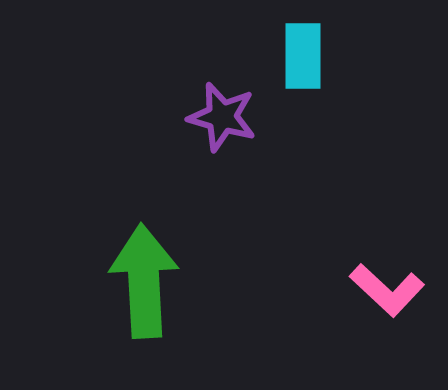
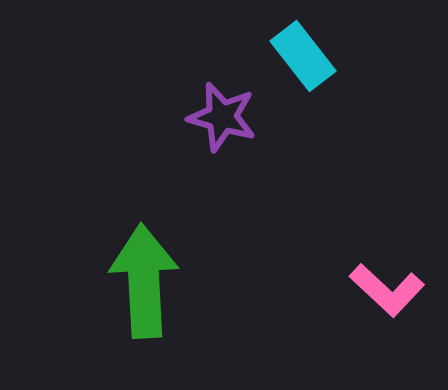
cyan rectangle: rotated 38 degrees counterclockwise
